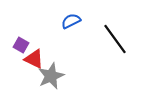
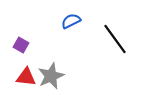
red triangle: moved 8 px left, 18 px down; rotated 20 degrees counterclockwise
